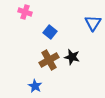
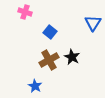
black star: rotated 14 degrees clockwise
